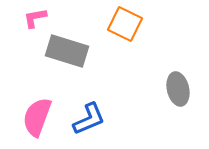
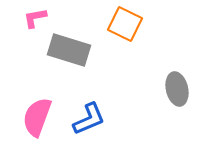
gray rectangle: moved 2 px right, 1 px up
gray ellipse: moved 1 px left
